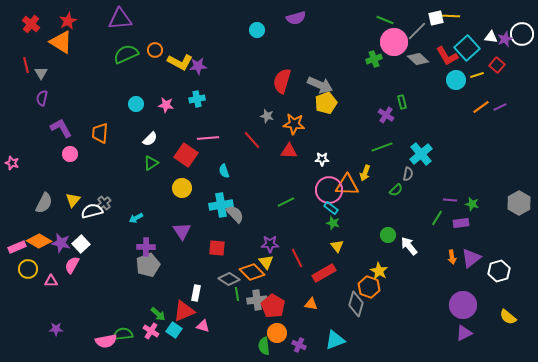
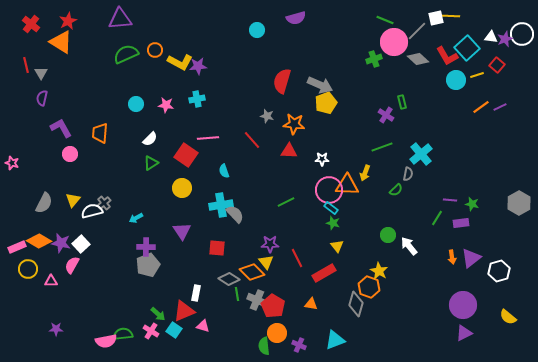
gray cross at (257, 300): rotated 30 degrees clockwise
